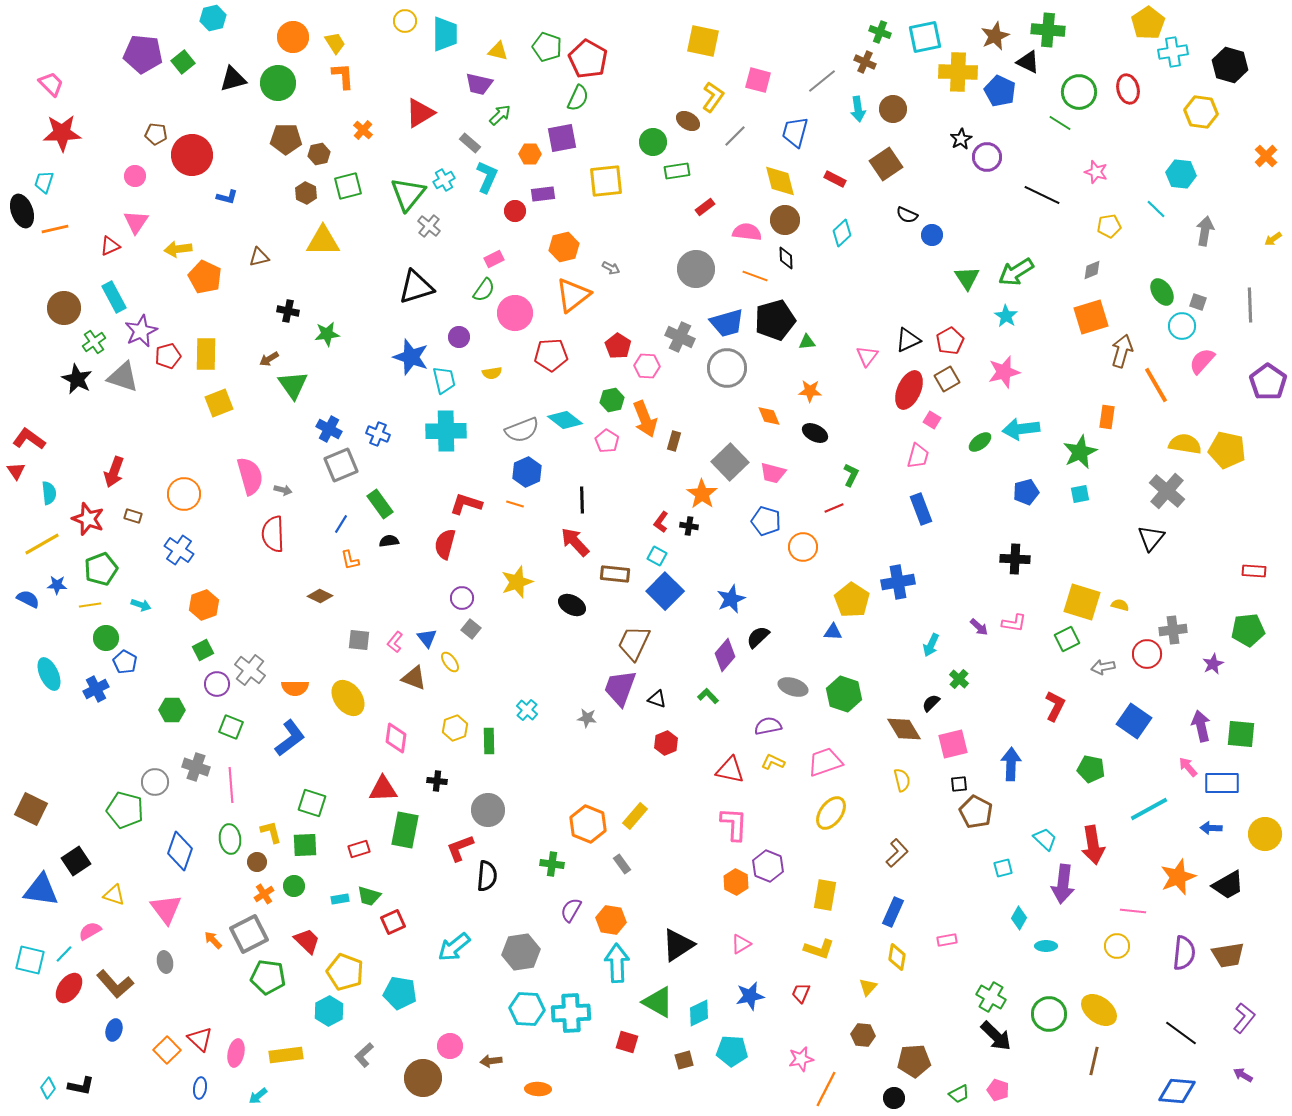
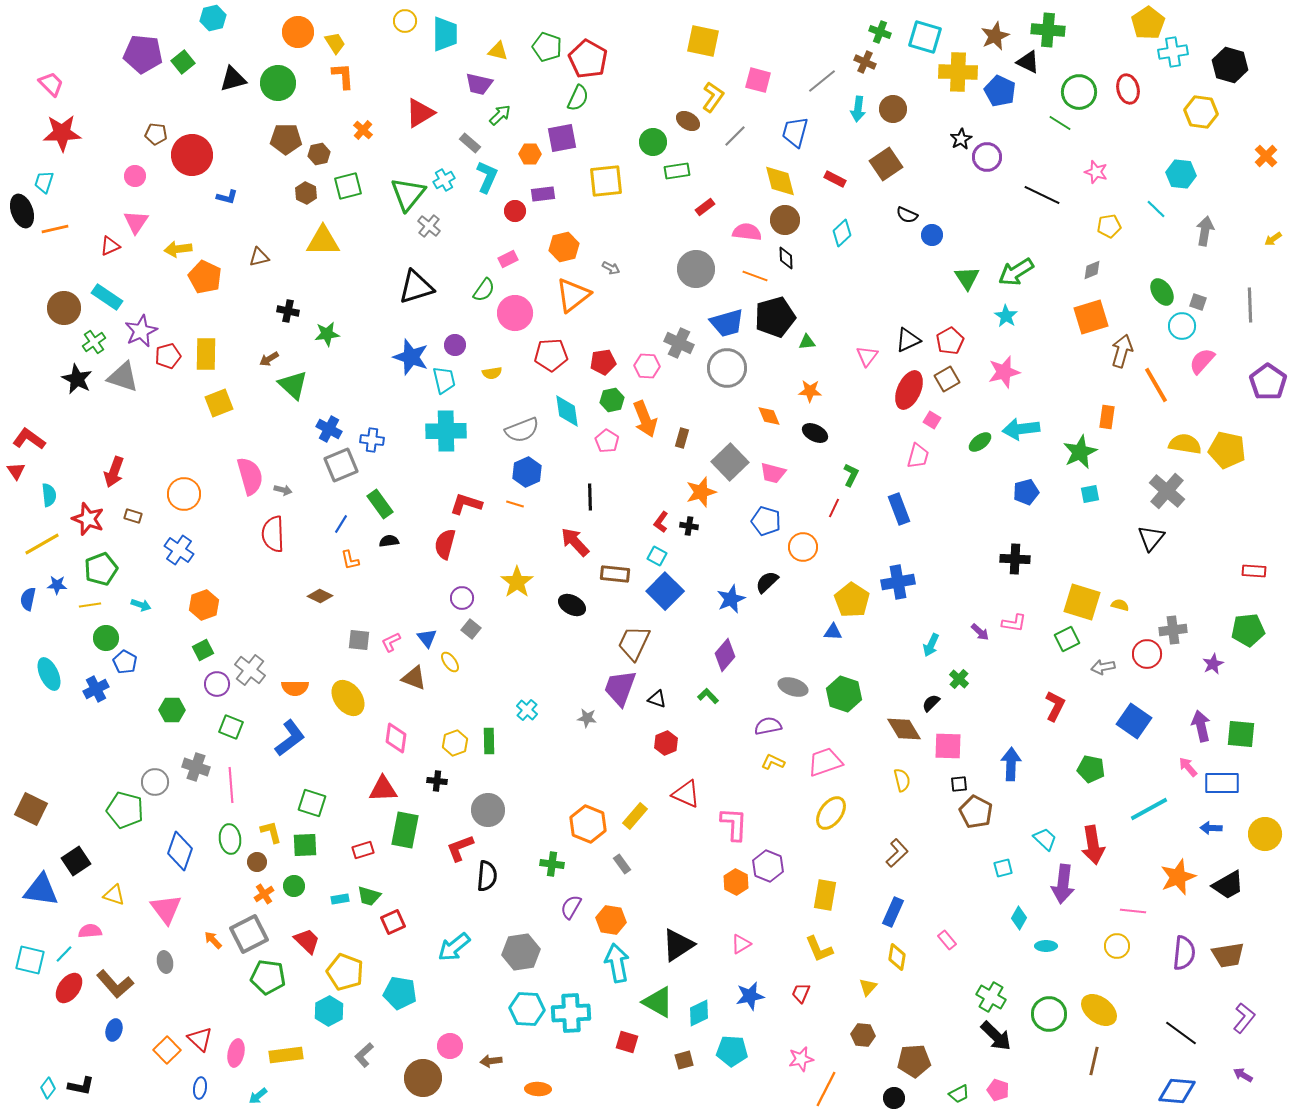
orange circle at (293, 37): moved 5 px right, 5 px up
cyan square at (925, 37): rotated 28 degrees clockwise
cyan arrow at (858, 109): rotated 15 degrees clockwise
pink rectangle at (494, 259): moved 14 px right
cyan rectangle at (114, 297): moved 7 px left; rotated 28 degrees counterclockwise
black pentagon at (775, 320): moved 3 px up
purple circle at (459, 337): moved 4 px left, 8 px down
gray cross at (680, 337): moved 1 px left, 6 px down
red pentagon at (618, 346): moved 15 px left, 16 px down; rotated 30 degrees clockwise
green triangle at (293, 385): rotated 12 degrees counterclockwise
cyan diamond at (565, 420): moved 2 px right, 9 px up; rotated 44 degrees clockwise
blue cross at (378, 434): moved 6 px left, 6 px down; rotated 15 degrees counterclockwise
brown rectangle at (674, 441): moved 8 px right, 3 px up
cyan semicircle at (49, 493): moved 2 px down
orange star at (702, 494): moved 1 px left, 2 px up; rotated 20 degrees clockwise
cyan square at (1080, 494): moved 10 px right
black line at (582, 500): moved 8 px right, 3 px up
red line at (834, 508): rotated 42 degrees counterclockwise
blue rectangle at (921, 509): moved 22 px left
yellow star at (517, 582): rotated 16 degrees counterclockwise
blue semicircle at (28, 599): rotated 105 degrees counterclockwise
purple arrow at (979, 627): moved 1 px right, 5 px down
black semicircle at (758, 637): moved 9 px right, 55 px up
pink L-shape at (395, 642): moved 4 px left; rotated 25 degrees clockwise
yellow hexagon at (455, 728): moved 15 px down
pink square at (953, 744): moved 5 px left, 2 px down; rotated 16 degrees clockwise
red triangle at (730, 770): moved 44 px left, 24 px down; rotated 12 degrees clockwise
red rectangle at (359, 849): moved 4 px right, 1 px down
purple semicircle at (571, 910): moved 3 px up
pink semicircle at (90, 931): rotated 25 degrees clockwise
pink rectangle at (947, 940): rotated 60 degrees clockwise
yellow L-shape at (819, 949): rotated 48 degrees clockwise
cyan arrow at (617, 963): rotated 9 degrees counterclockwise
